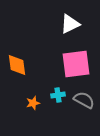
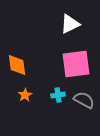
orange star: moved 8 px left, 8 px up; rotated 16 degrees counterclockwise
